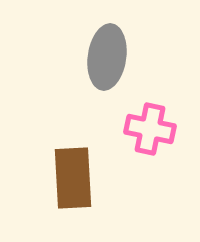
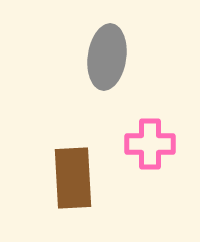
pink cross: moved 15 px down; rotated 12 degrees counterclockwise
